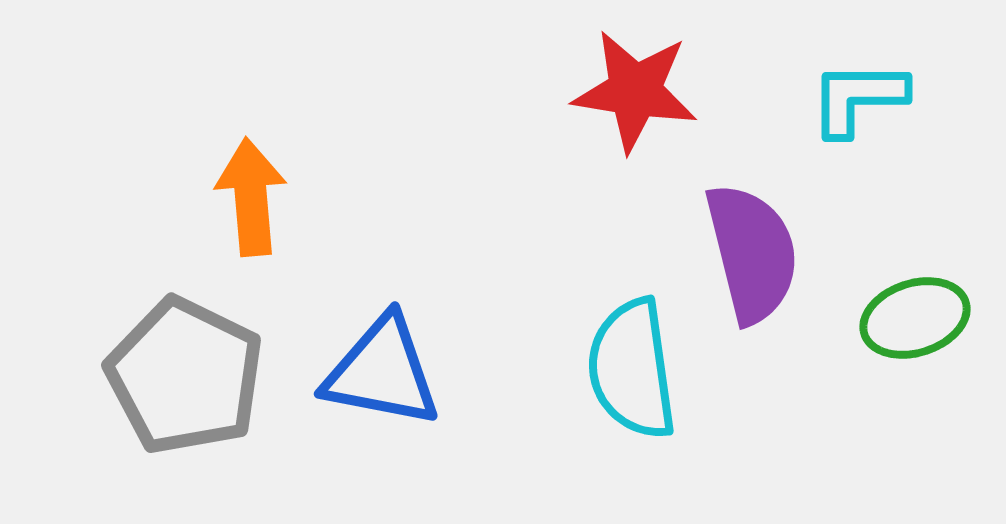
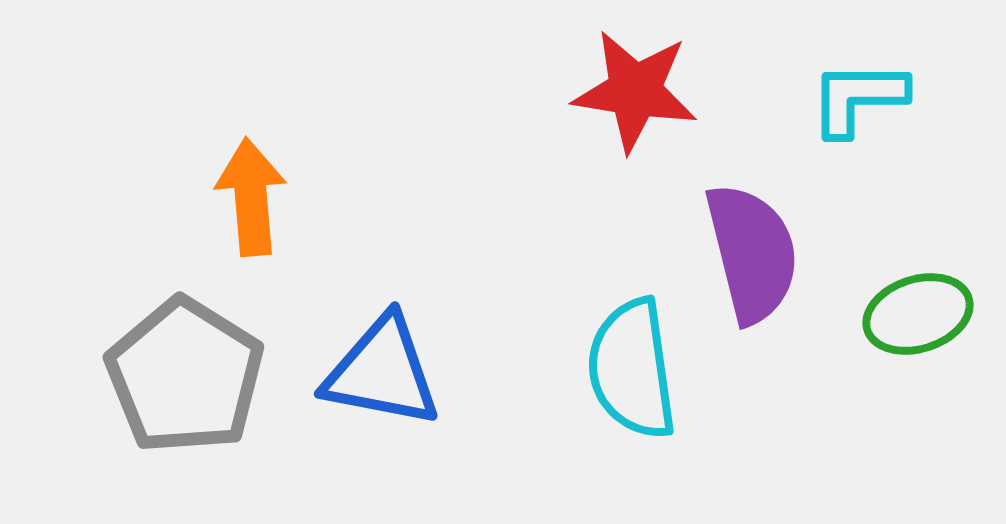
green ellipse: moved 3 px right, 4 px up
gray pentagon: rotated 6 degrees clockwise
